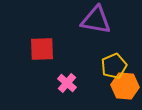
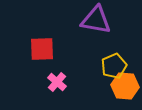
pink cross: moved 10 px left, 1 px up
